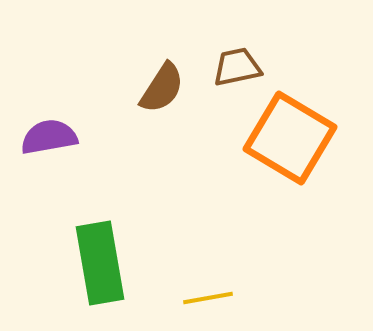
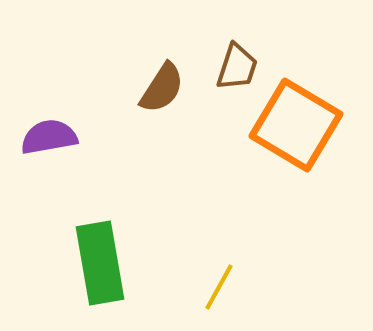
brown trapezoid: rotated 120 degrees clockwise
orange square: moved 6 px right, 13 px up
yellow line: moved 11 px right, 11 px up; rotated 51 degrees counterclockwise
